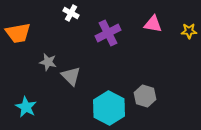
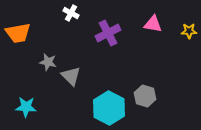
cyan star: rotated 25 degrees counterclockwise
